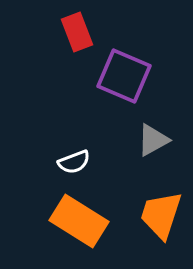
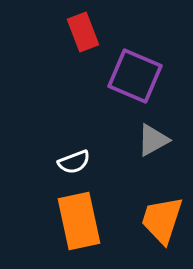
red rectangle: moved 6 px right
purple square: moved 11 px right
orange trapezoid: moved 1 px right, 5 px down
orange rectangle: rotated 46 degrees clockwise
